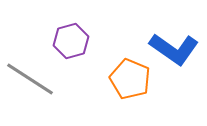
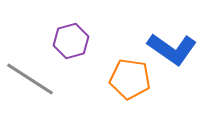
blue L-shape: moved 2 px left
orange pentagon: rotated 15 degrees counterclockwise
